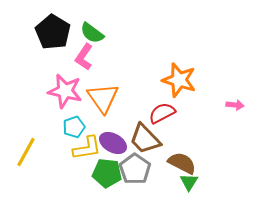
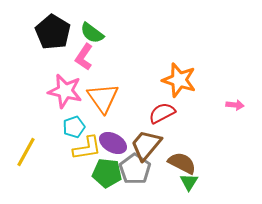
brown trapezoid: moved 1 px right, 6 px down; rotated 84 degrees clockwise
